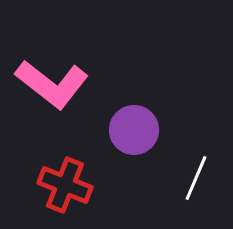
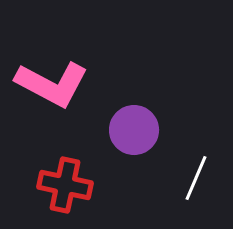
pink L-shape: rotated 10 degrees counterclockwise
red cross: rotated 10 degrees counterclockwise
